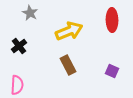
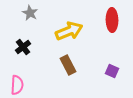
black cross: moved 4 px right, 1 px down
